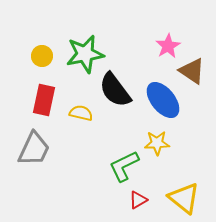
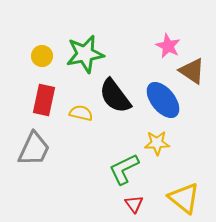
pink star: rotated 15 degrees counterclockwise
black semicircle: moved 6 px down
green L-shape: moved 3 px down
red triangle: moved 4 px left, 4 px down; rotated 36 degrees counterclockwise
